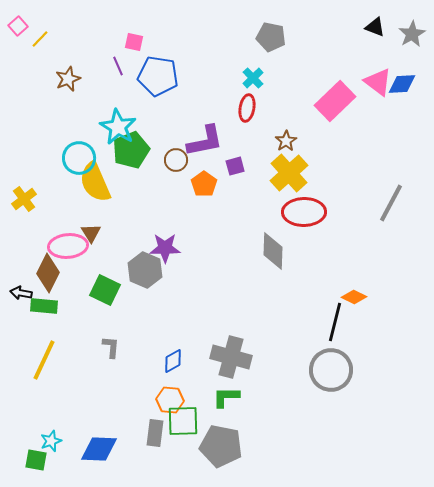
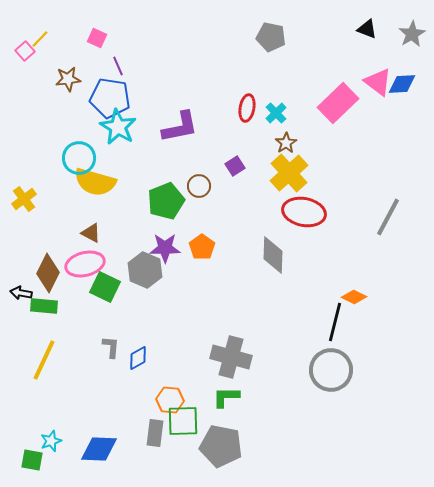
pink square at (18, 26): moved 7 px right, 25 px down
black triangle at (375, 27): moved 8 px left, 2 px down
pink square at (134, 42): moved 37 px left, 4 px up; rotated 12 degrees clockwise
blue pentagon at (158, 76): moved 48 px left, 22 px down
cyan cross at (253, 78): moved 23 px right, 35 px down
brown star at (68, 79): rotated 15 degrees clockwise
pink rectangle at (335, 101): moved 3 px right, 2 px down
purple L-shape at (205, 141): moved 25 px left, 14 px up
brown star at (286, 141): moved 2 px down
green pentagon at (131, 150): moved 35 px right, 51 px down
brown circle at (176, 160): moved 23 px right, 26 px down
purple square at (235, 166): rotated 18 degrees counterclockwise
yellow semicircle at (95, 182): rotated 51 degrees counterclockwise
orange pentagon at (204, 184): moved 2 px left, 63 px down
gray line at (391, 203): moved 3 px left, 14 px down
red ellipse at (304, 212): rotated 12 degrees clockwise
brown triangle at (91, 233): rotated 30 degrees counterclockwise
pink ellipse at (68, 246): moved 17 px right, 18 px down; rotated 9 degrees counterclockwise
gray diamond at (273, 251): moved 4 px down
green square at (105, 290): moved 3 px up
blue diamond at (173, 361): moved 35 px left, 3 px up
green square at (36, 460): moved 4 px left
